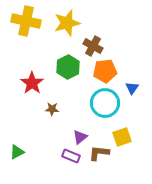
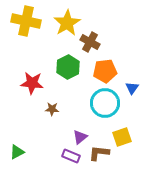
yellow star: rotated 16 degrees counterclockwise
brown cross: moved 3 px left, 4 px up
red star: rotated 30 degrees counterclockwise
